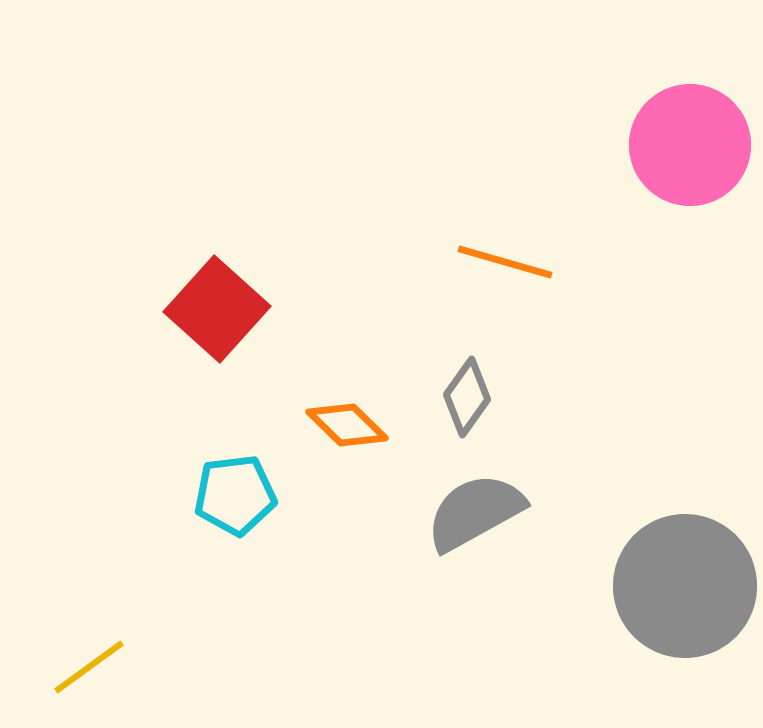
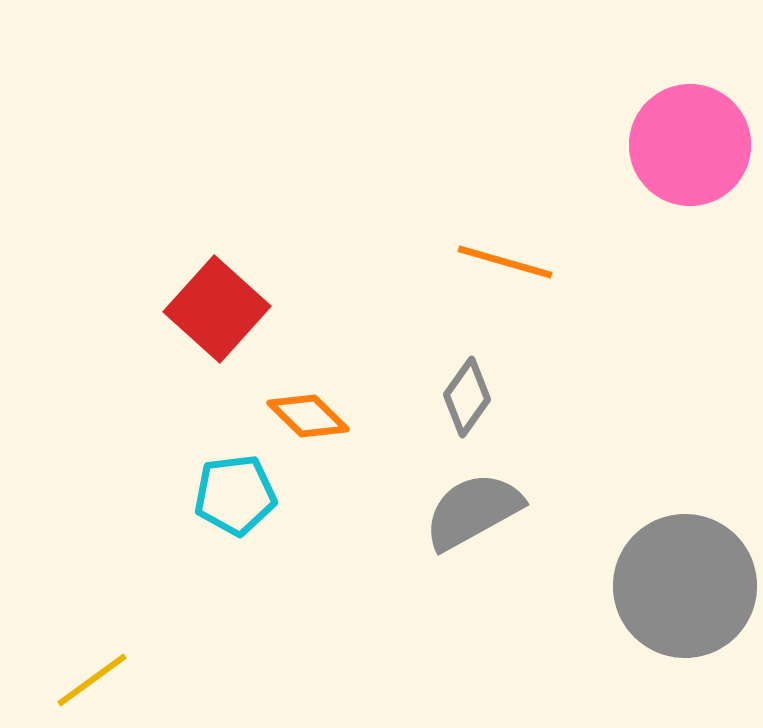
orange diamond: moved 39 px left, 9 px up
gray semicircle: moved 2 px left, 1 px up
yellow line: moved 3 px right, 13 px down
